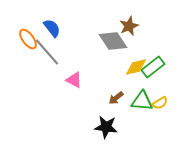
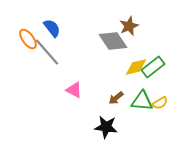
pink triangle: moved 10 px down
